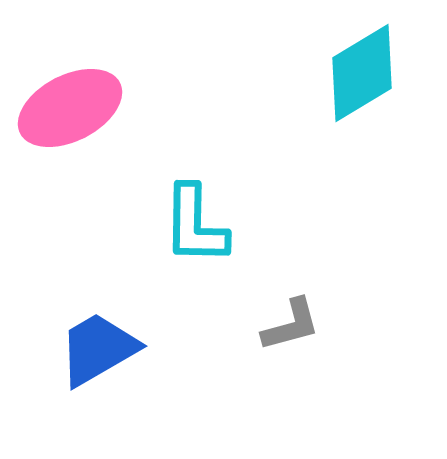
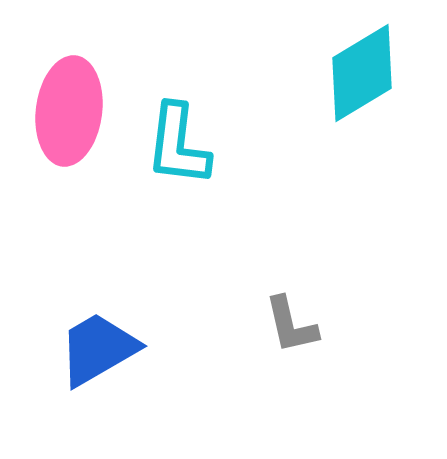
pink ellipse: moved 1 px left, 3 px down; rotated 56 degrees counterclockwise
cyan L-shape: moved 17 px left, 80 px up; rotated 6 degrees clockwise
gray L-shape: rotated 92 degrees clockwise
